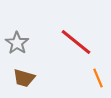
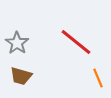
brown trapezoid: moved 3 px left, 2 px up
